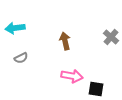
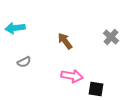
brown arrow: rotated 24 degrees counterclockwise
gray semicircle: moved 3 px right, 4 px down
